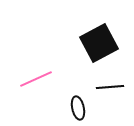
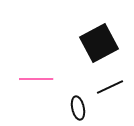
pink line: rotated 24 degrees clockwise
black line: rotated 20 degrees counterclockwise
